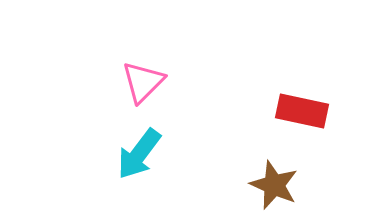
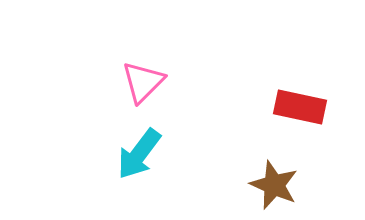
red rectangle: moved 2 px left, 4 px up
